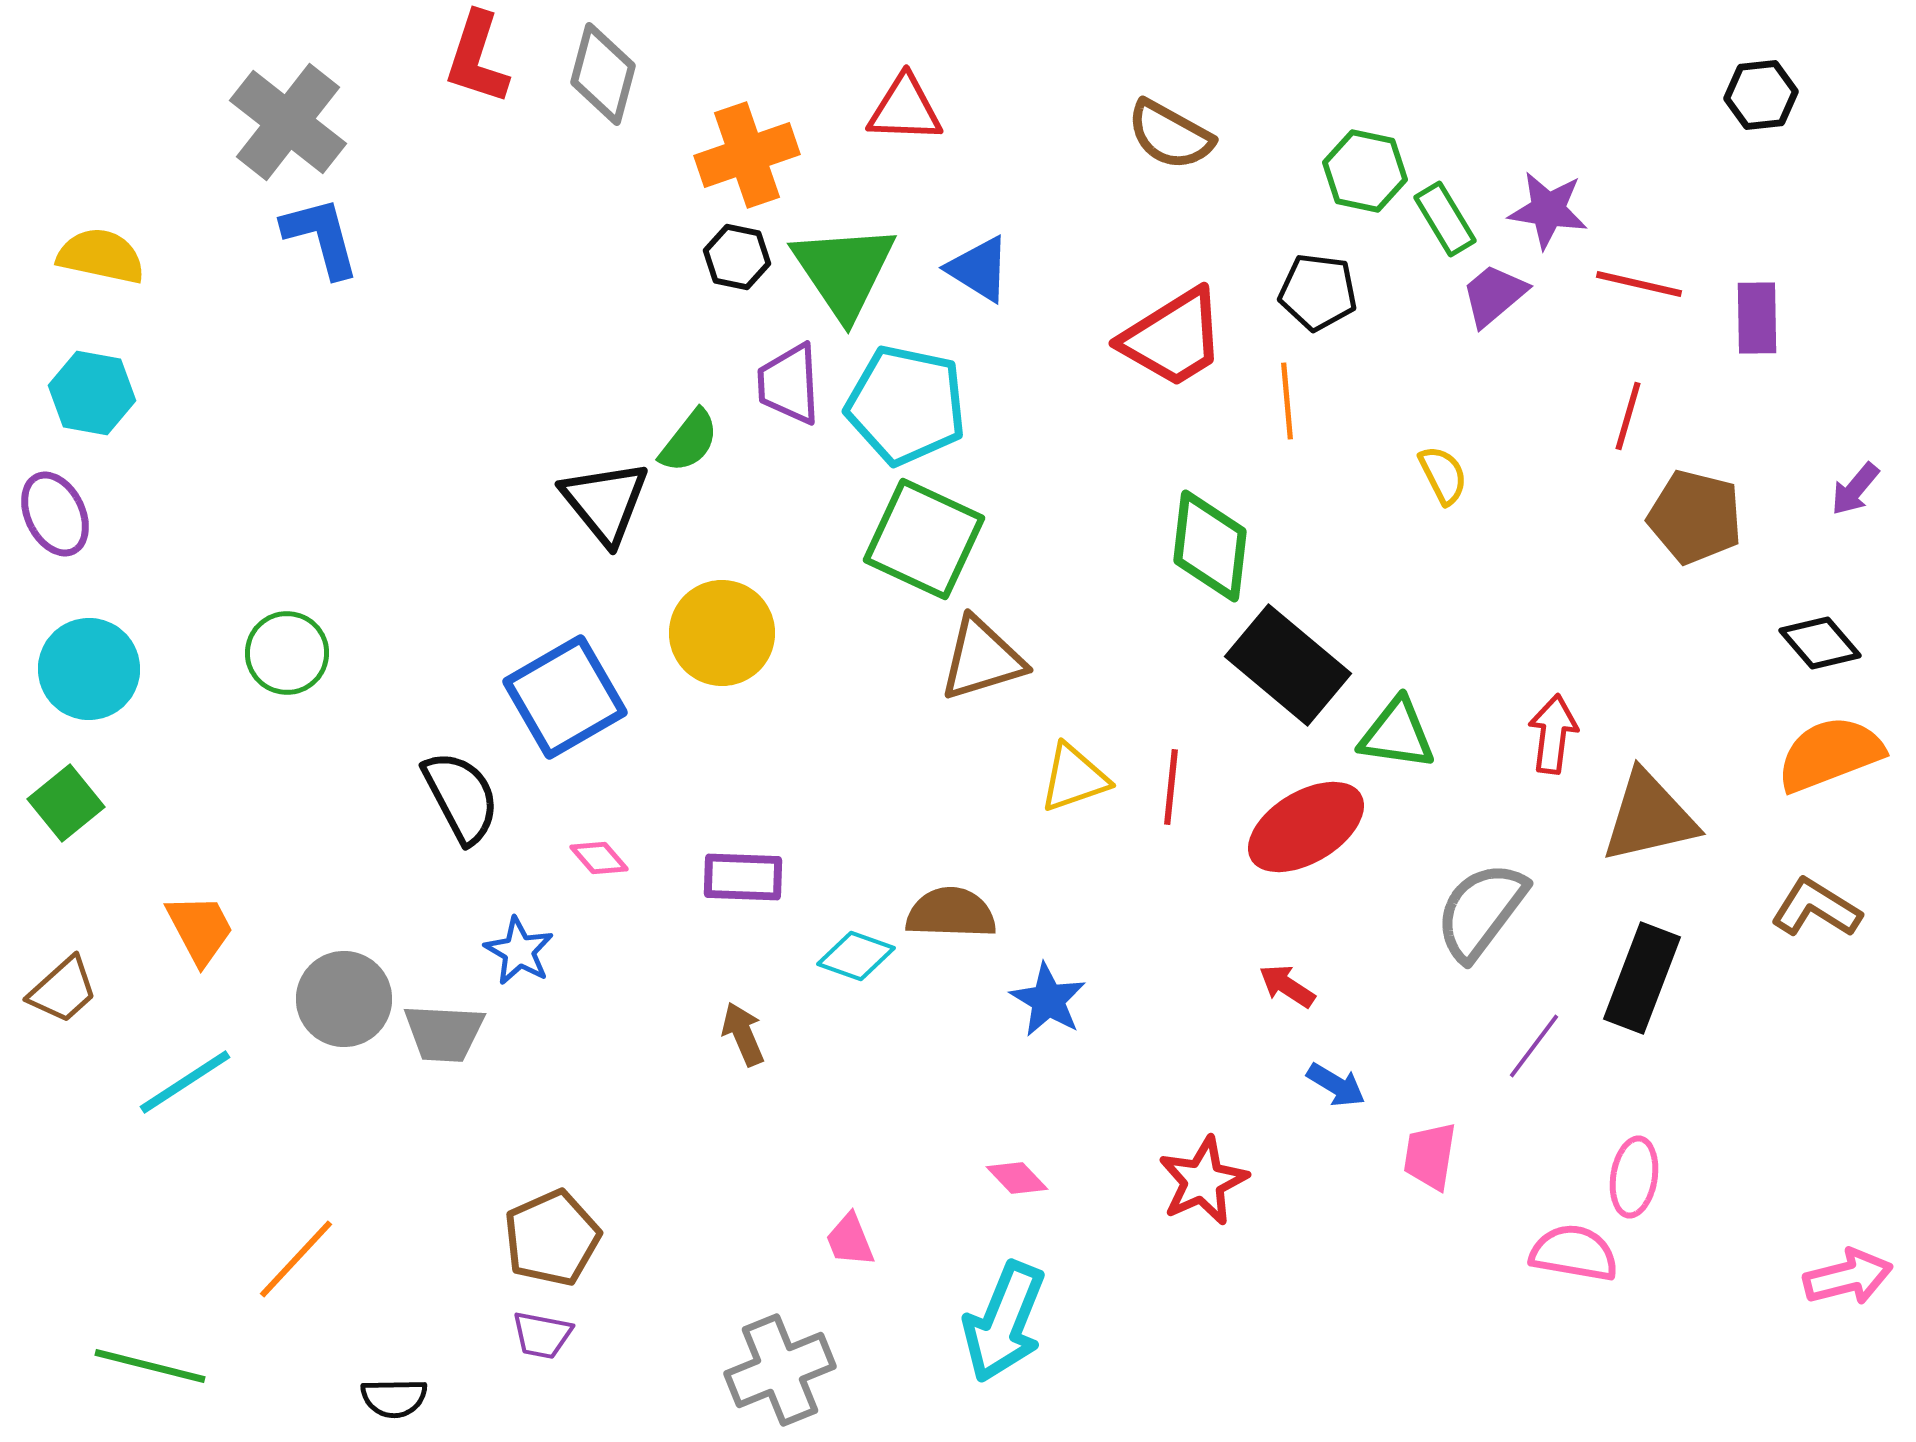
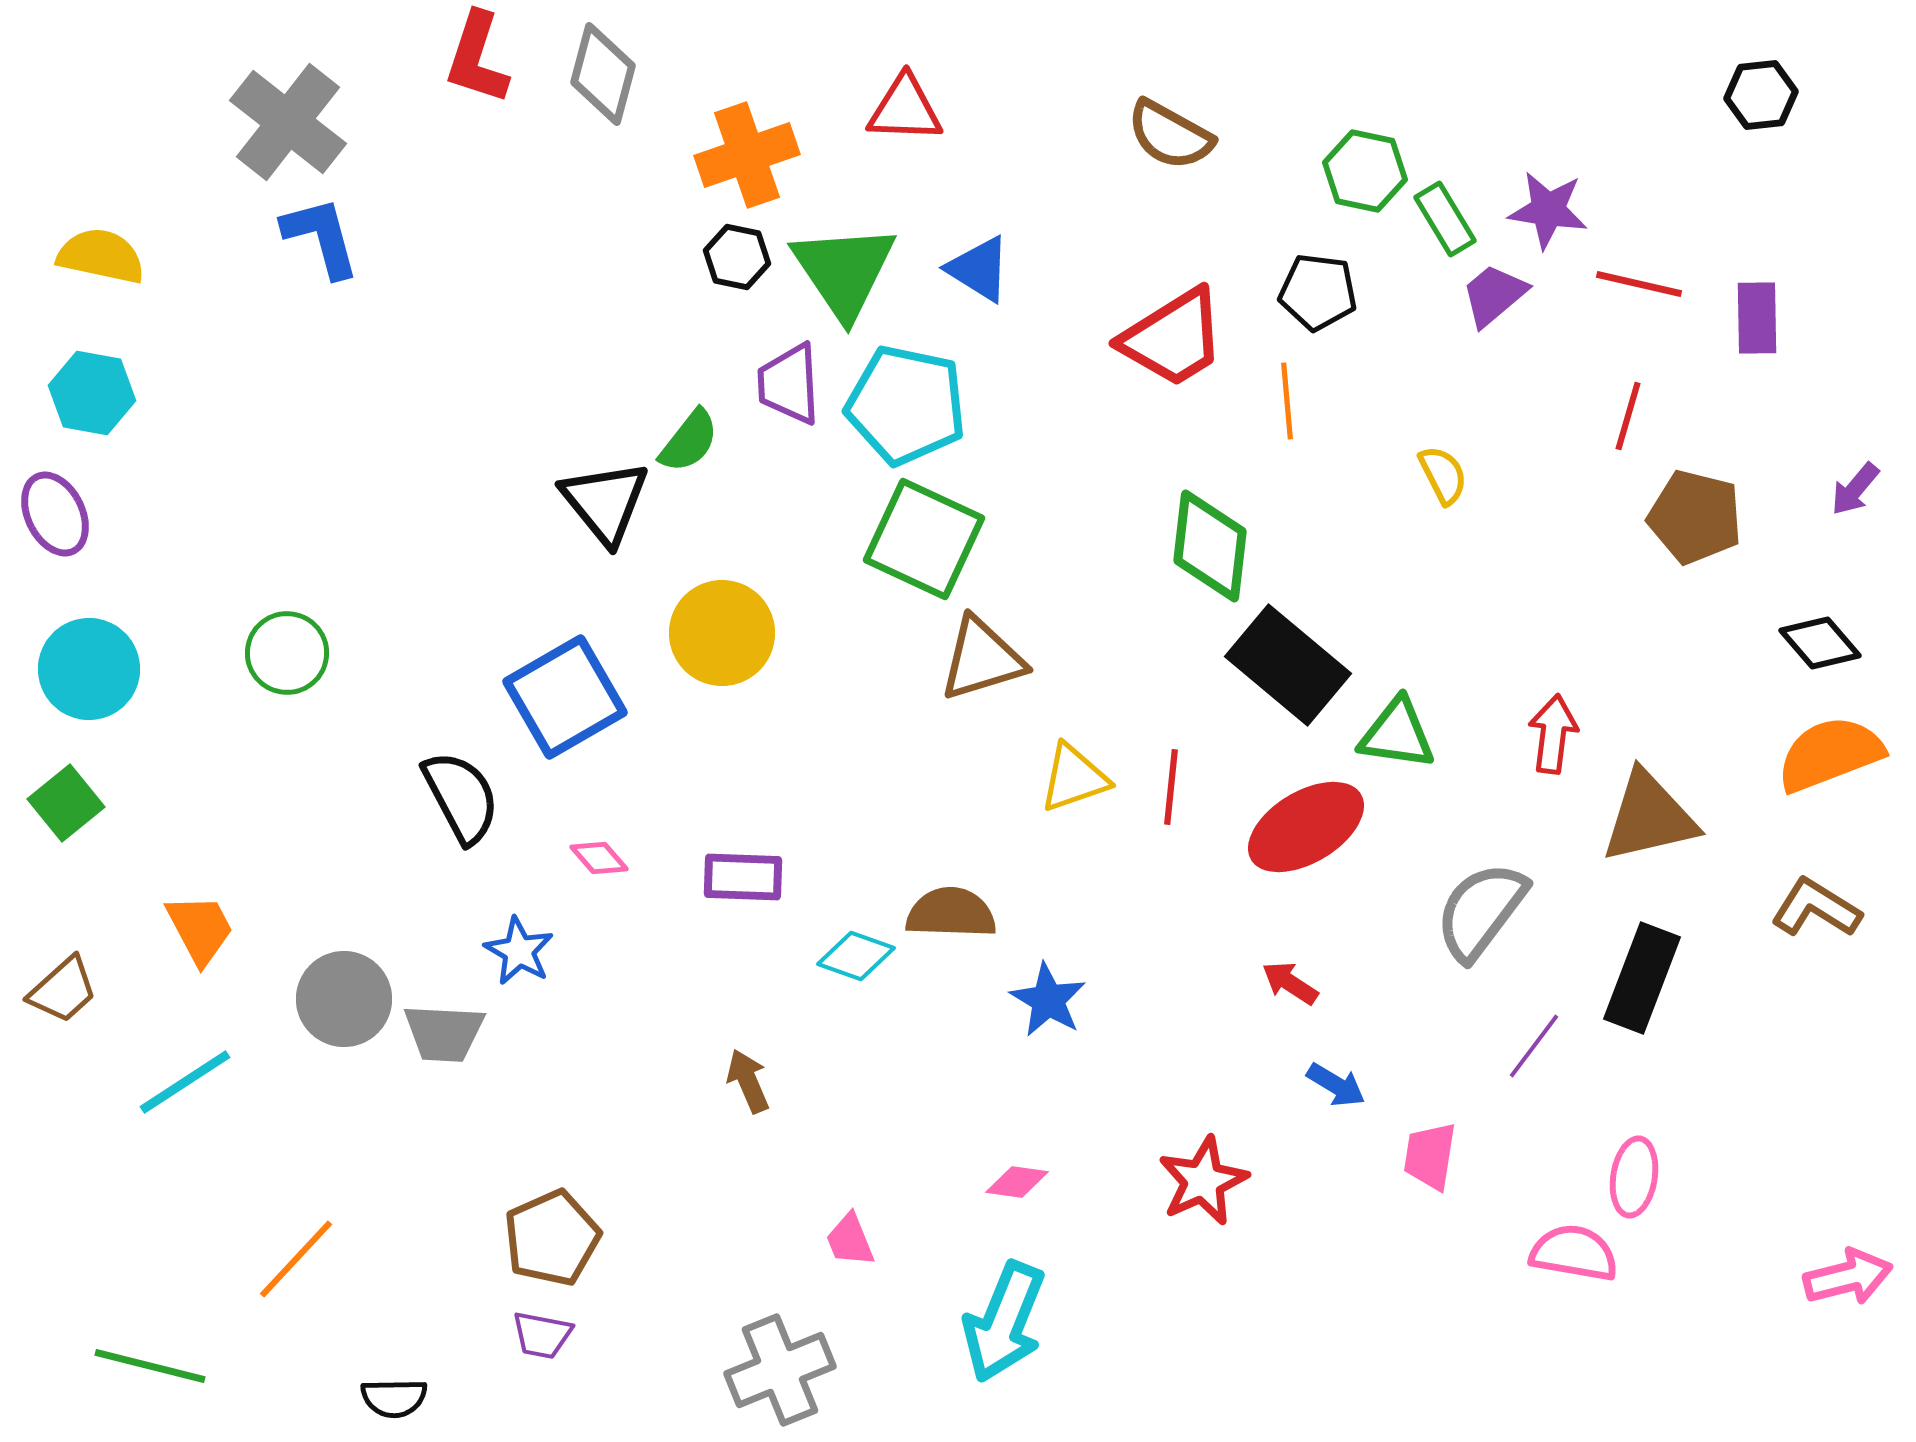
red arrow at (1287, 986): moved 3 px right, 3 px up
brown arrow at (743, 1034): moved 5 px right, 47 px down
pink diamond at (1017, 1178): moved 4 px down; rotated 38 degrees counterclockwise
